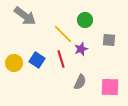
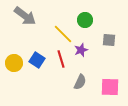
purple star: moved 1 px down
